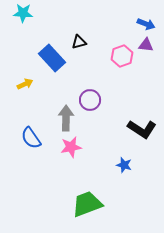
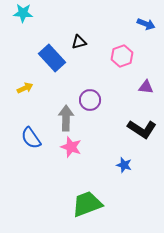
purple triangle: moved 42 px down
yellow arrow: moved 4 px down
pink star: rotated 30 degrees clockwise
